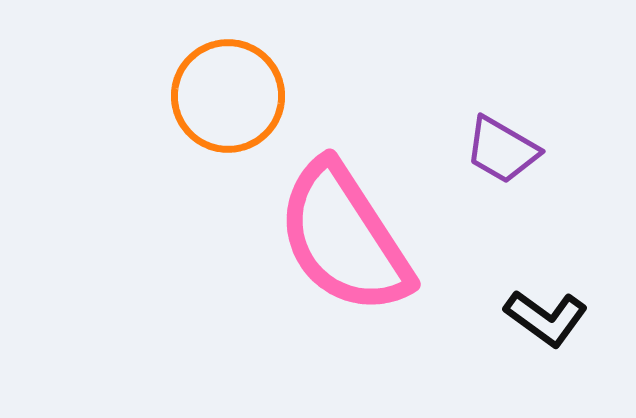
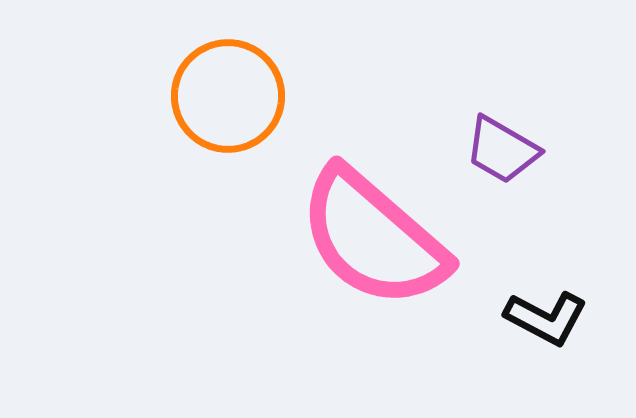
pink semicircle: moved 29 px right; rotated 16 degrees counterclockwise
black L-shape: rotated 8 degrees counterclockwise
